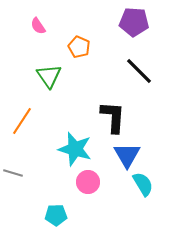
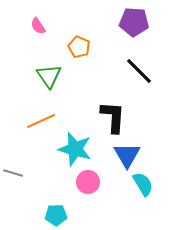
orange line: moved 19 px right; rotated 32 degrees clockwise
